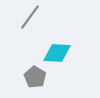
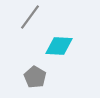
cyan diamond: moved 2 px right, 7 px up
